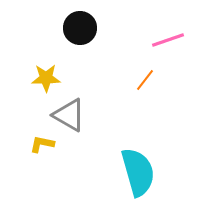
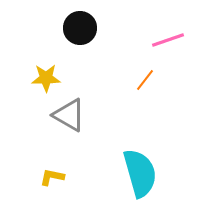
yellow L-shape: moved 10 px right, 33 px down
cyan semicircle: moved 2 px right, 1 px down
